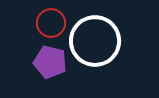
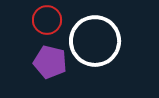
red circle: moved 4 px left, 3 px up
